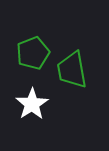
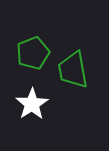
green trapezoid: moved 1 px right
